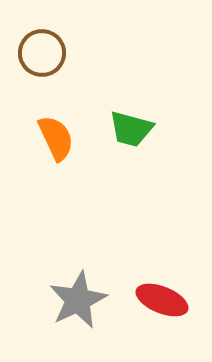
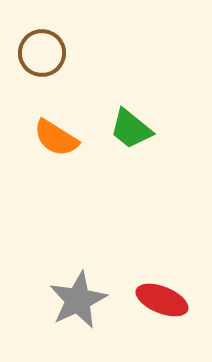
green trapezoid: rotated 24 degrees clockwise
orange semicircle: rotated 147 degrees clockwise
